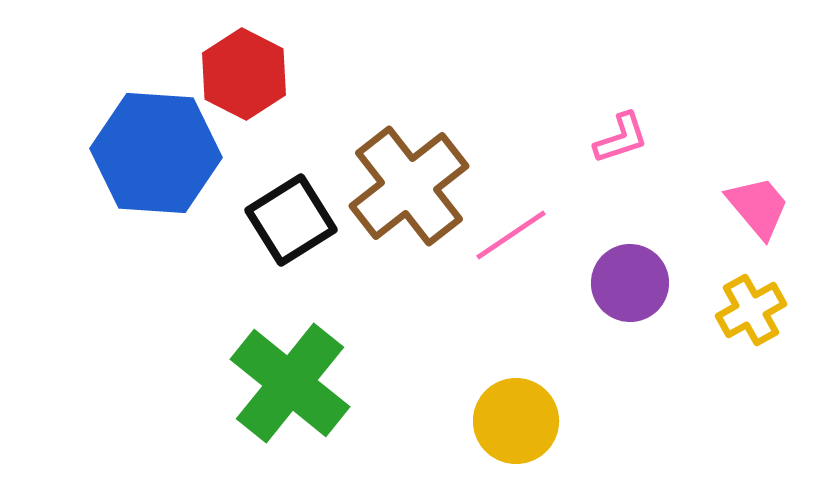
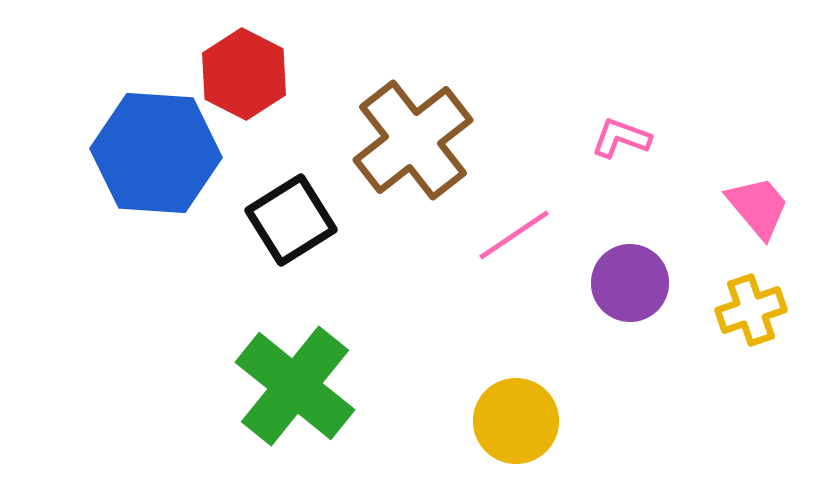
pink L-shape: rotated 142 degrees counterclockwise
brown cross: moved 4 px right, 46 px up
pink line: moved 3 px right
yellow cross: rotated 10 degrees clockwise
green cross: moved 5 px right, 3 px down
